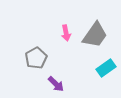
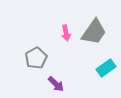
gray trapezoid: moved 1 px left, 3 px up
